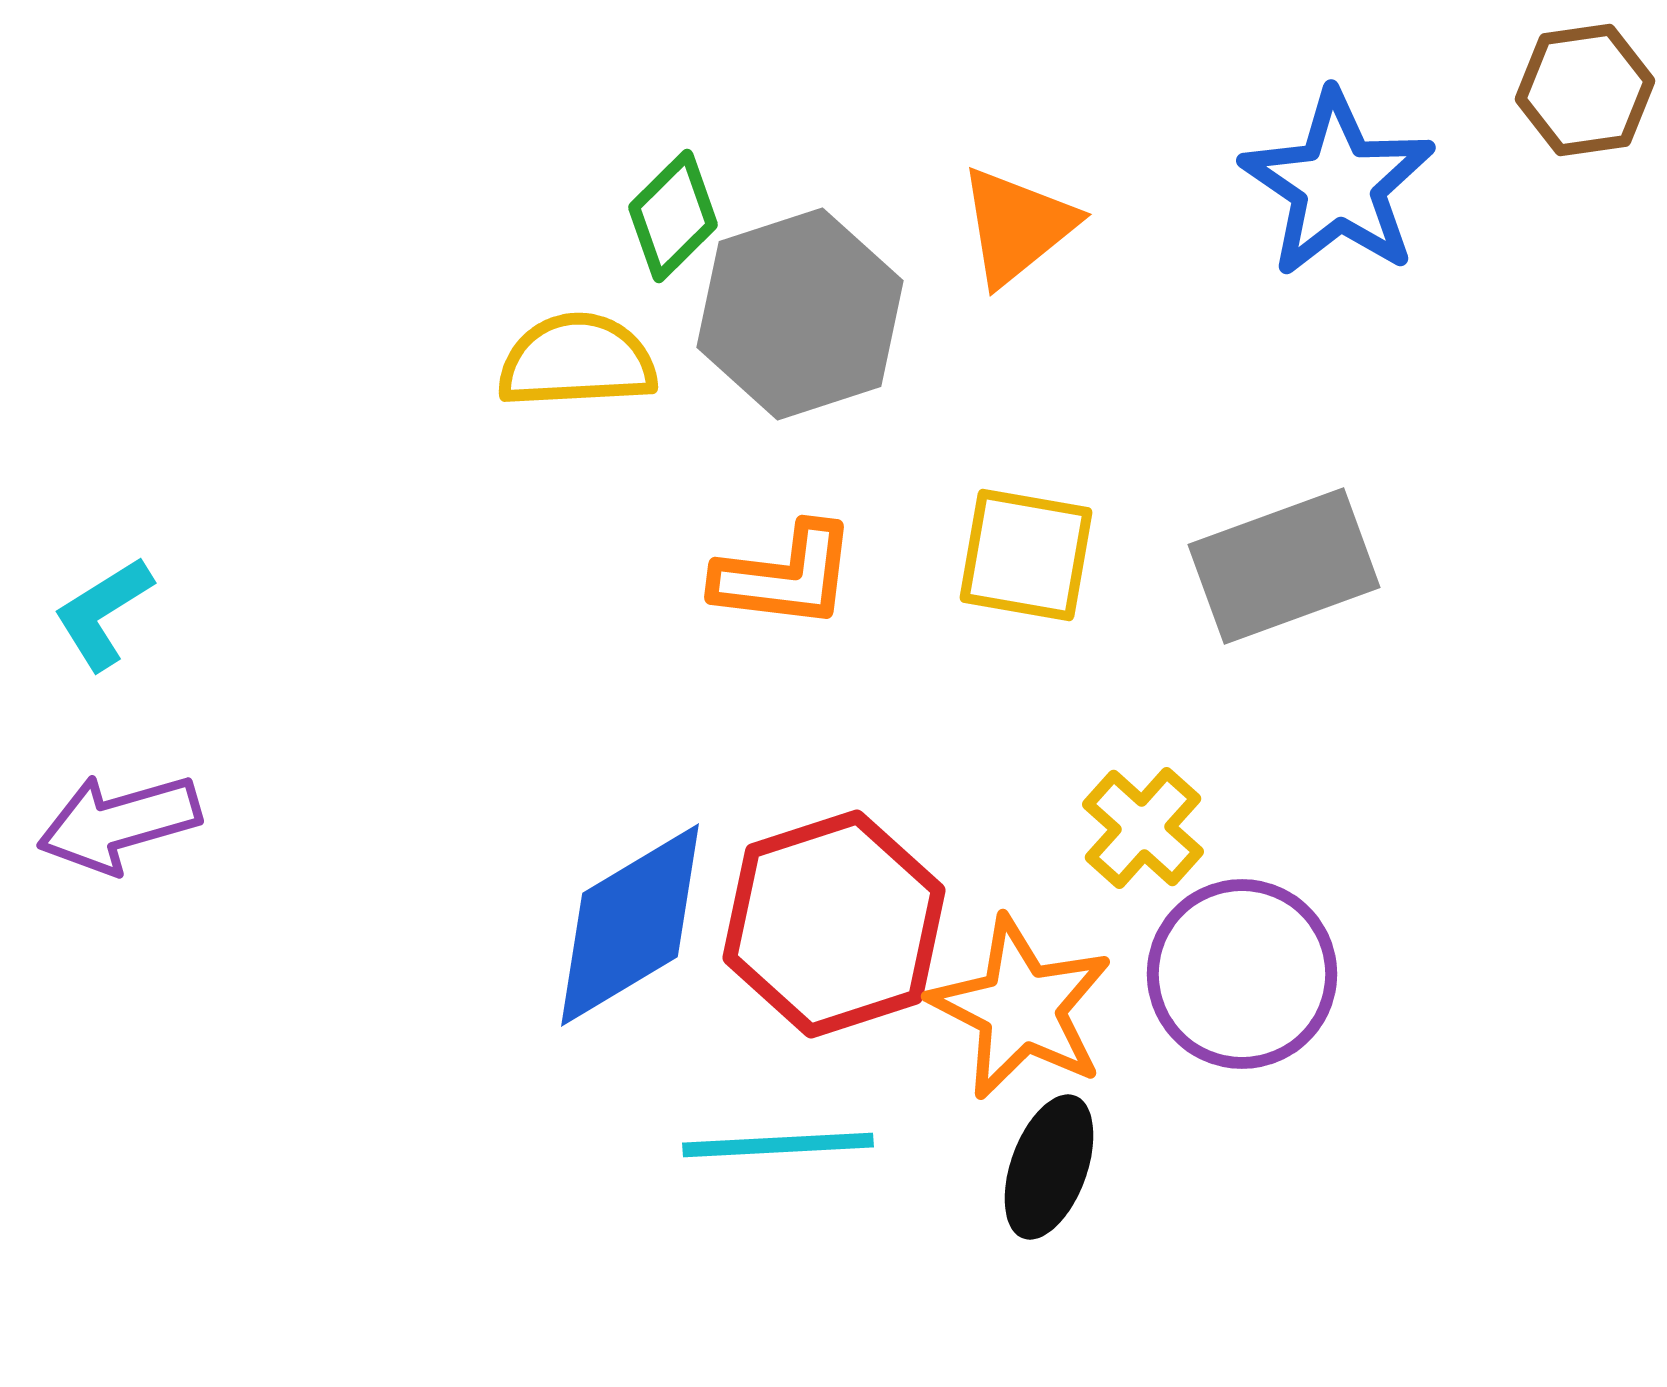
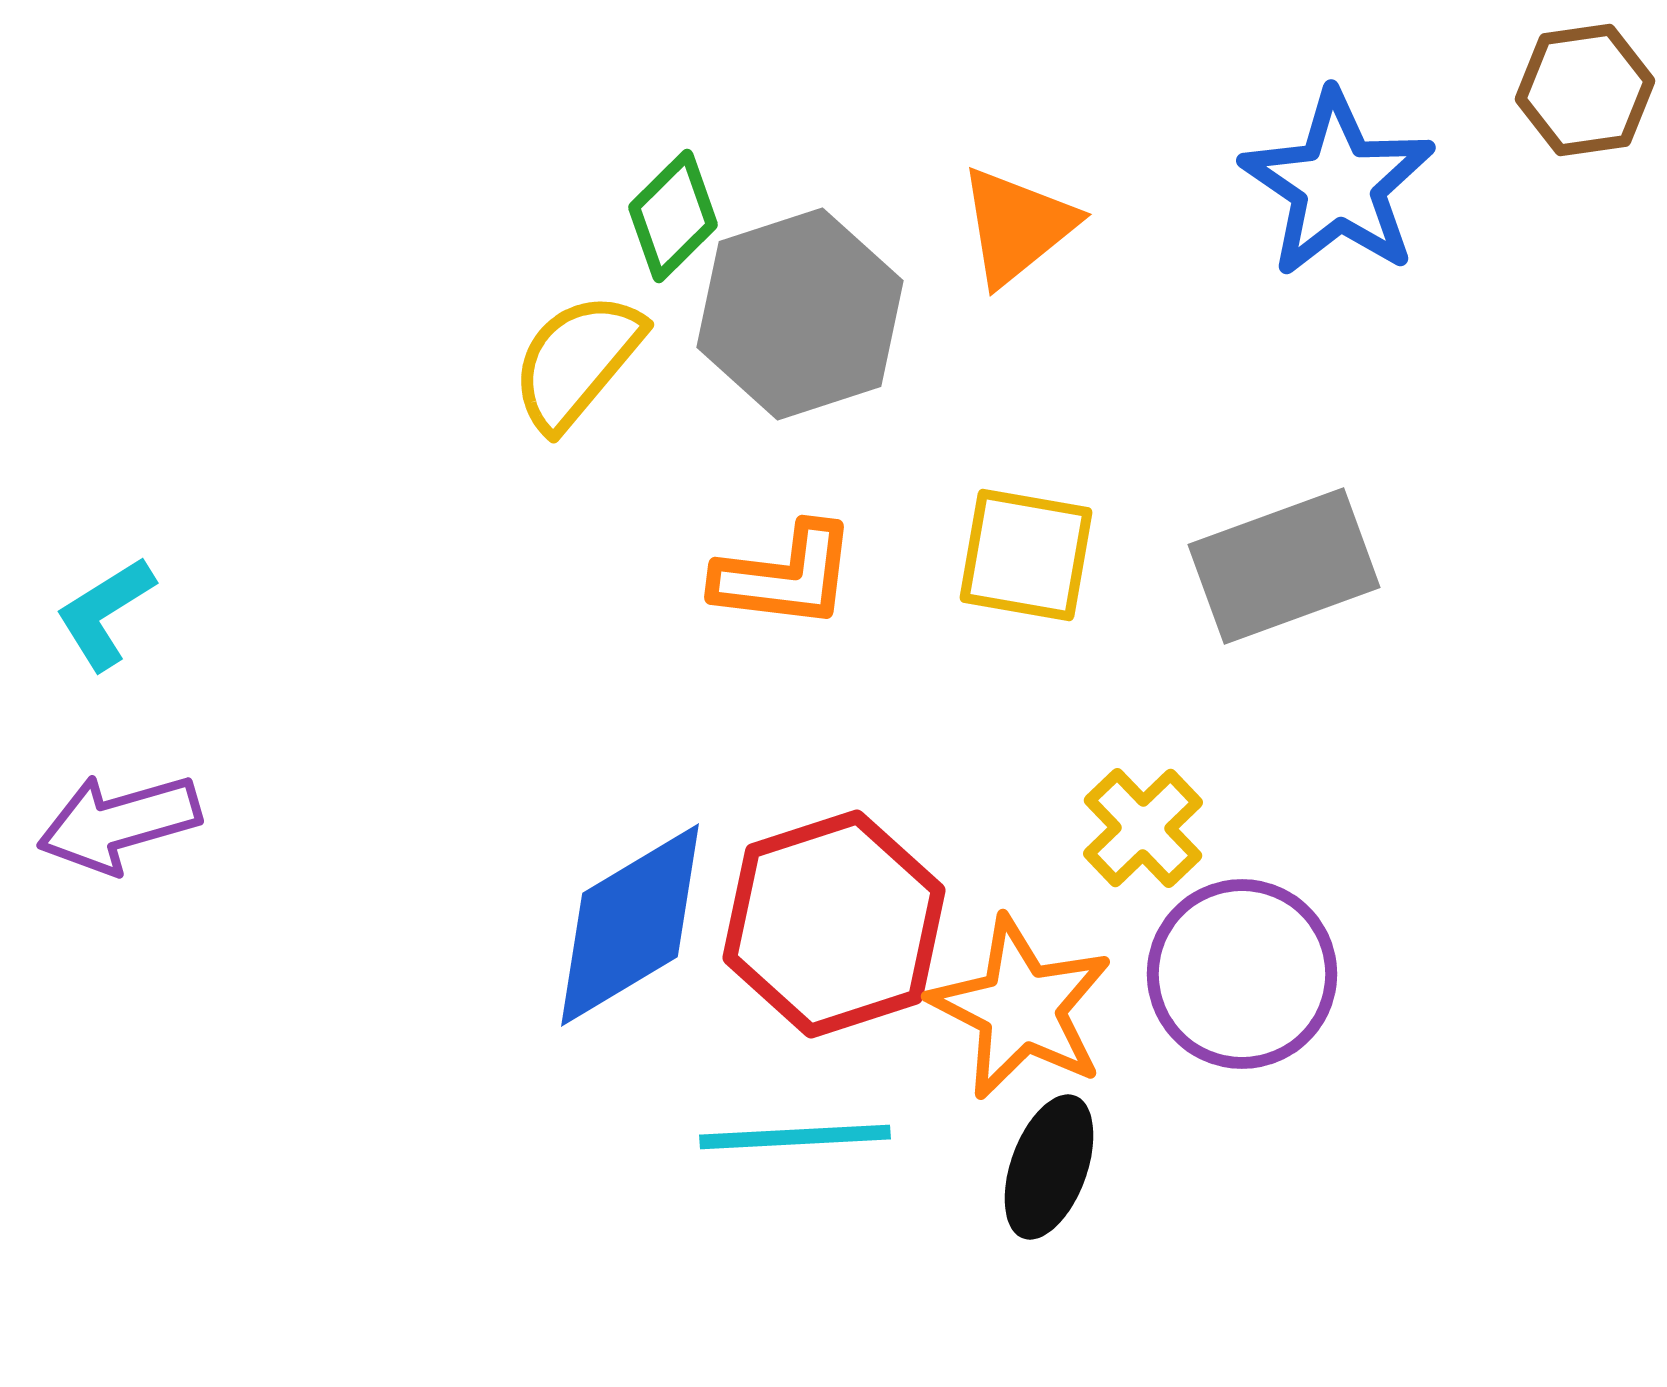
yellow semicircle: rotated 47 degrees counterclockwise
cyan L-shape: moved 2 px right
yellow cross: rotated 4 degrees clockwise
cyan line: moved 17 px right, 8 px up
